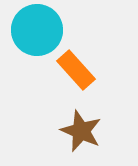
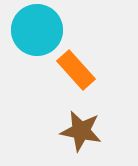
brown star: rotated 12 degrees counterclockwise
